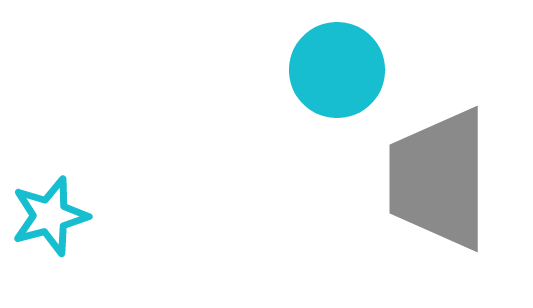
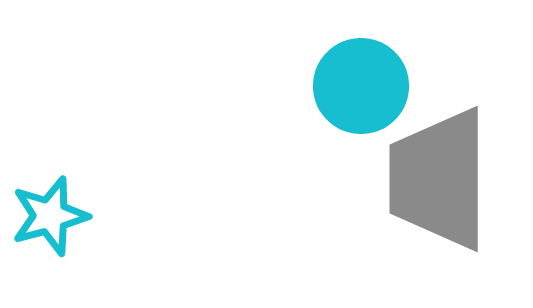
cyan circle: moved 24 px right, 16 px down
